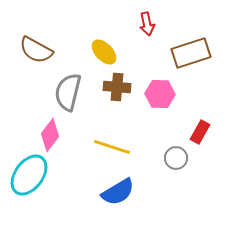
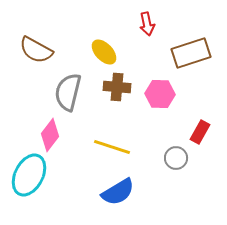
cyan ellipse: rotated 9 degrees counterclockwise
